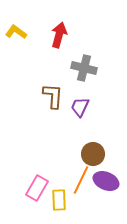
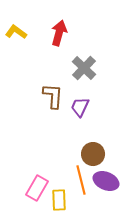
red arrow: moved 2 px up
gray cross: rotated 30 degrees clockwise
orange line: rotated 40 degrees counterclockwise
